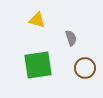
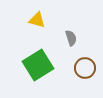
green square: rotated 24 degrees counterclockwise
